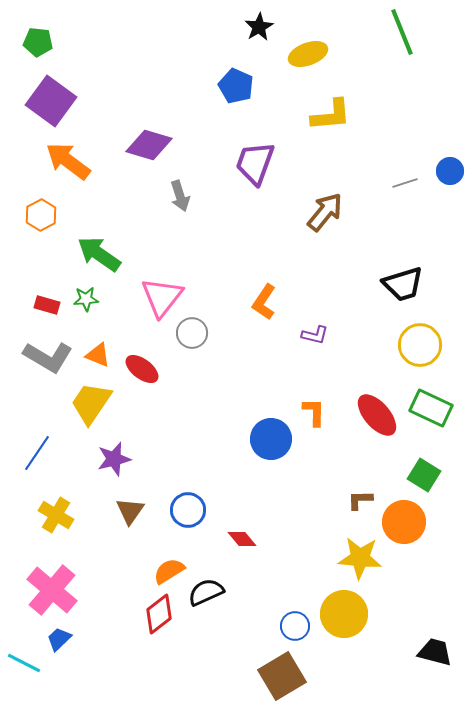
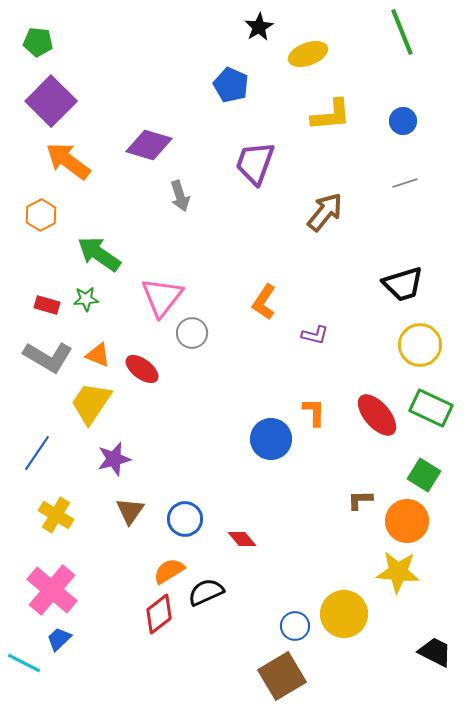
blue pentagon at (236, 86): moved 5 px left, 1 px up
purple square at (51, 101): rotated 9 degrees clockwise
blue circle at (450, 171): moved 47 px left, 50 px up
blue circle at (188, 510): moved 3 px left, 9 px down
orange circle at (404, 522): moved 3 px right, 1 px up
yellow star at (360, 558): moved 38 px right, 14 px down
black trapezoid at (435, 652): rotated 12 degrees clockwise
